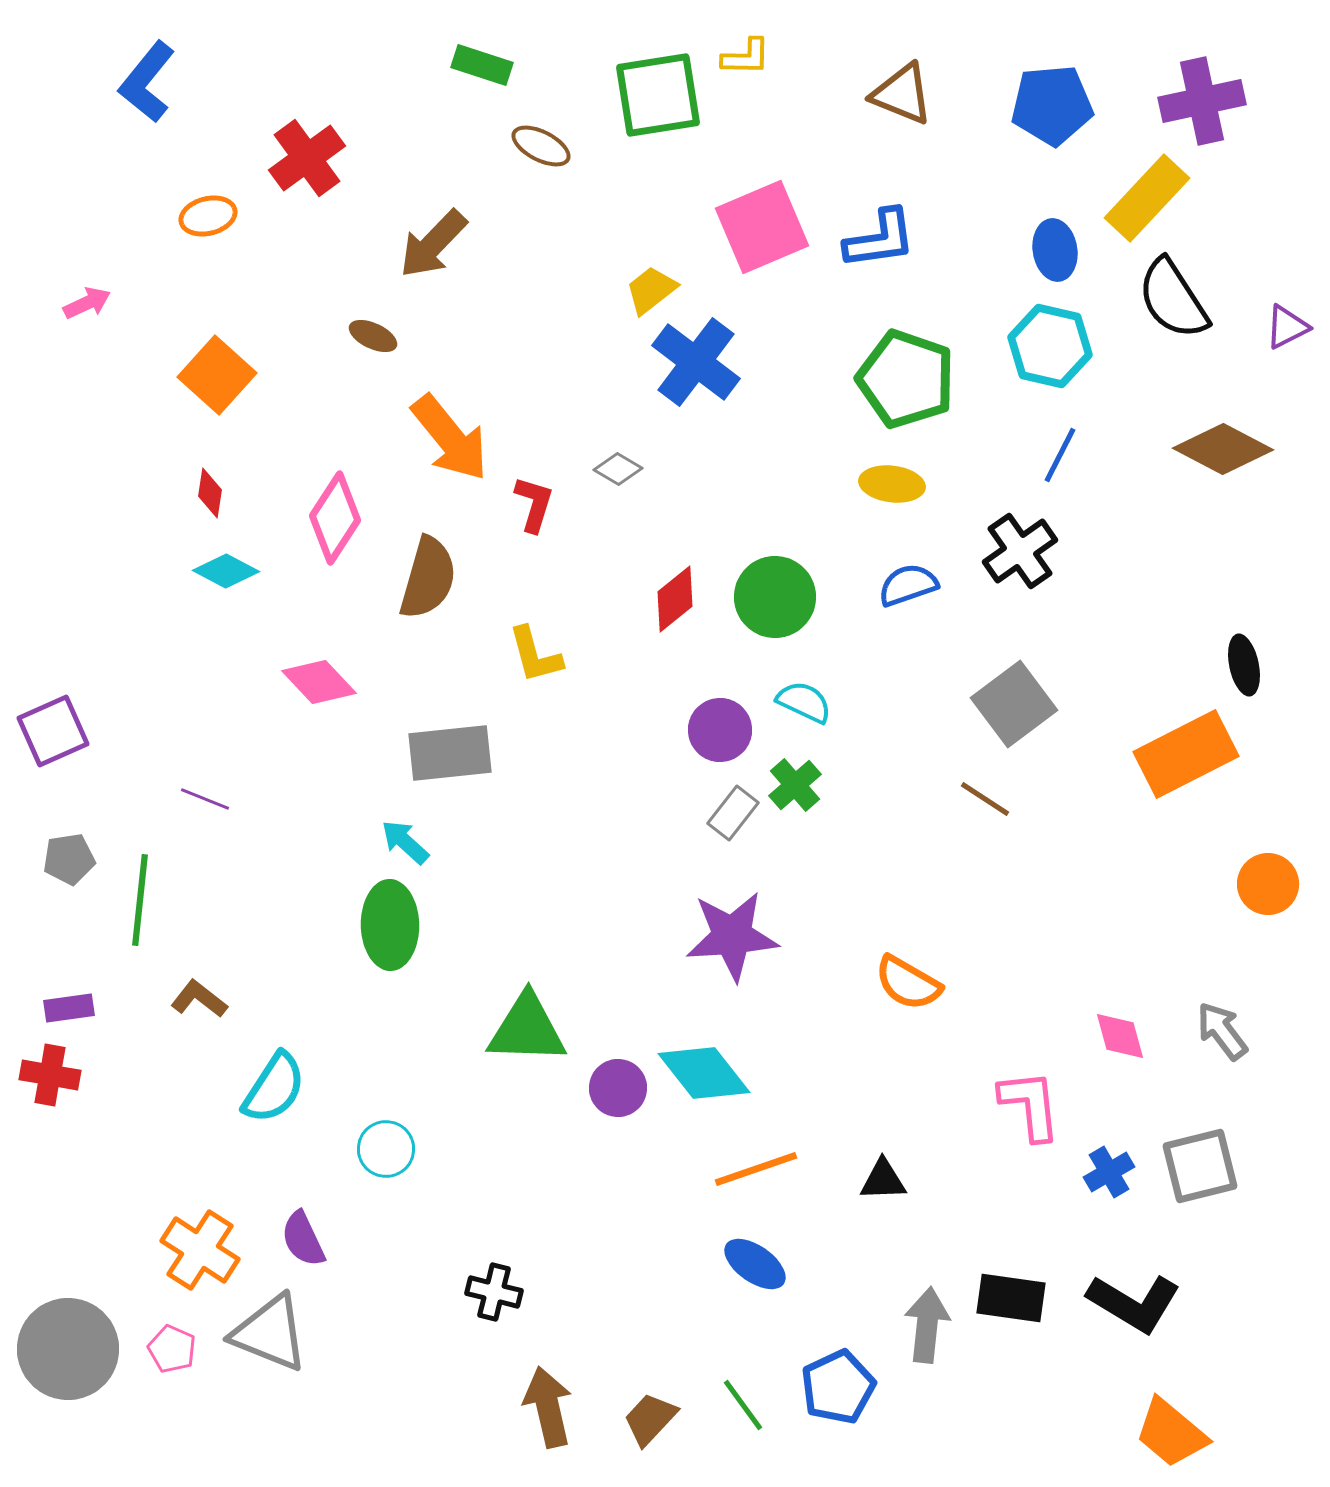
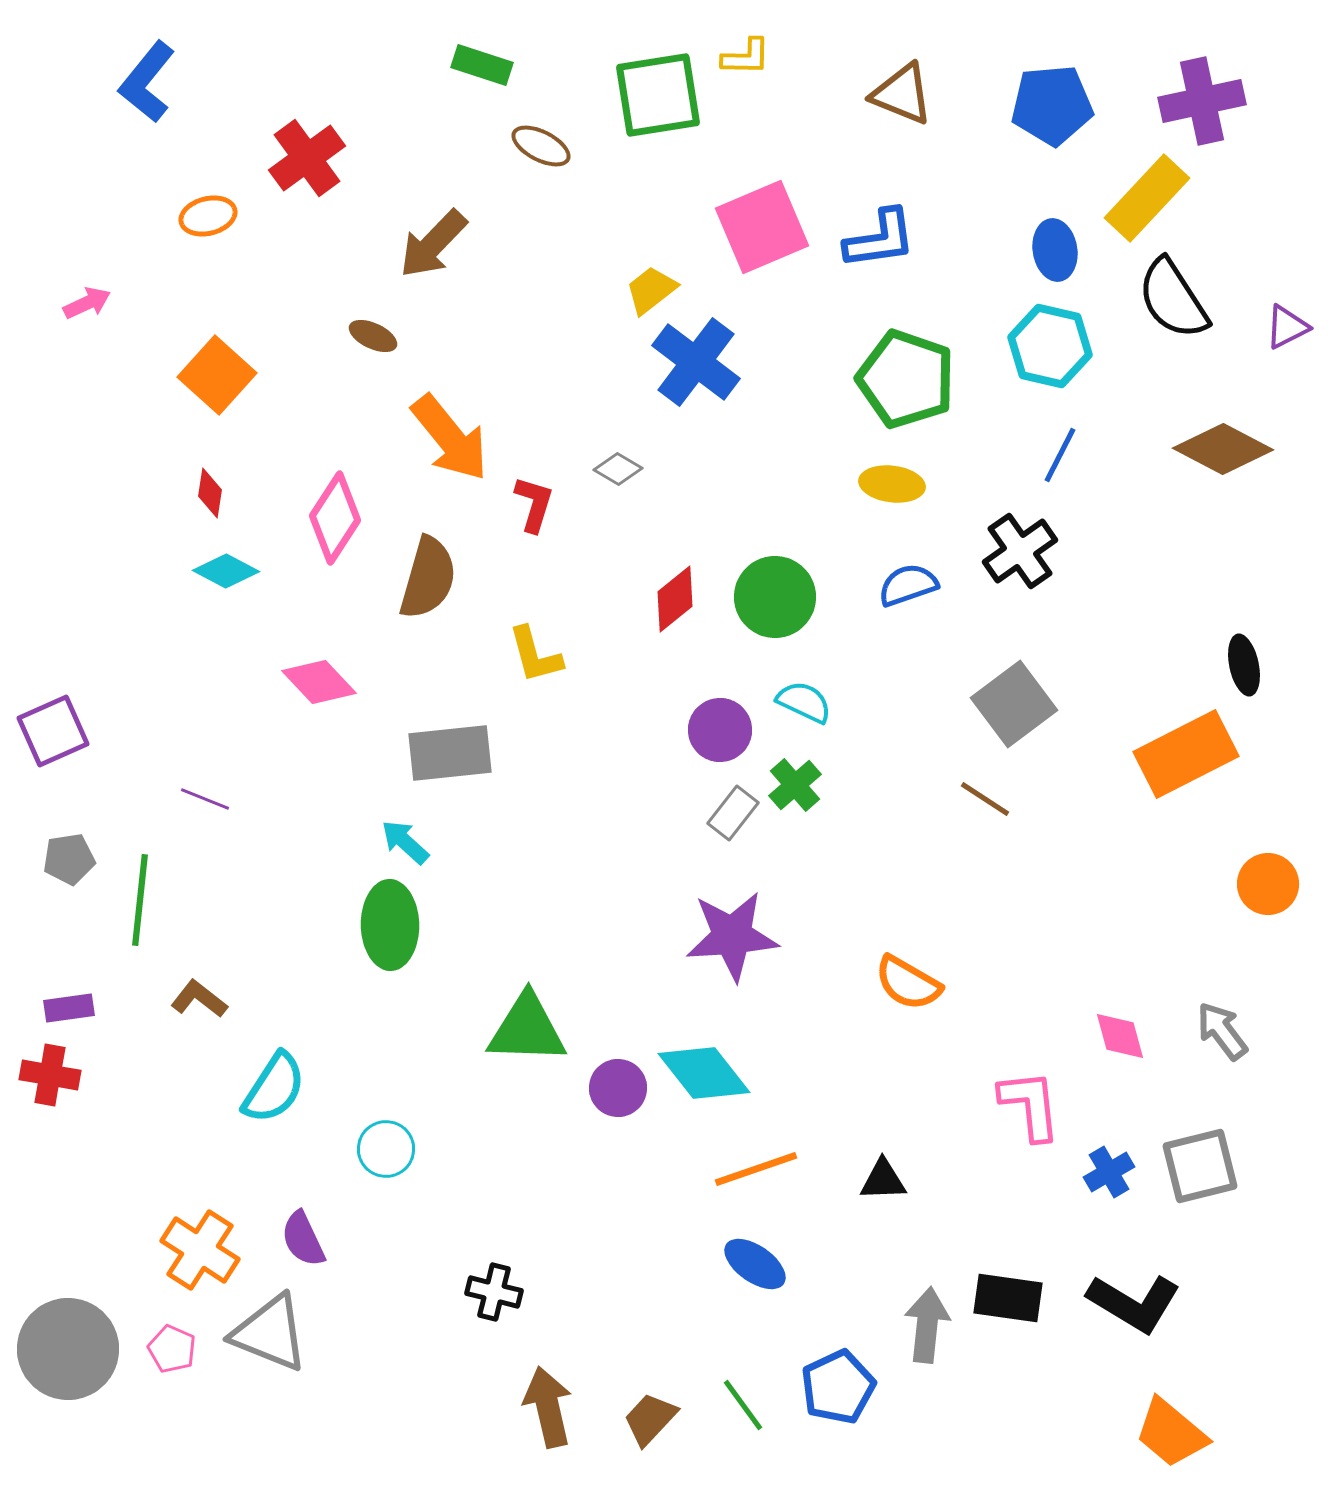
black rectangle at (1011, 1298): moved 3 px left
